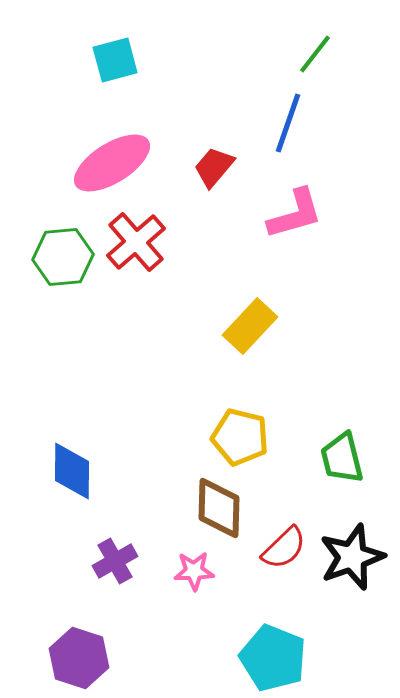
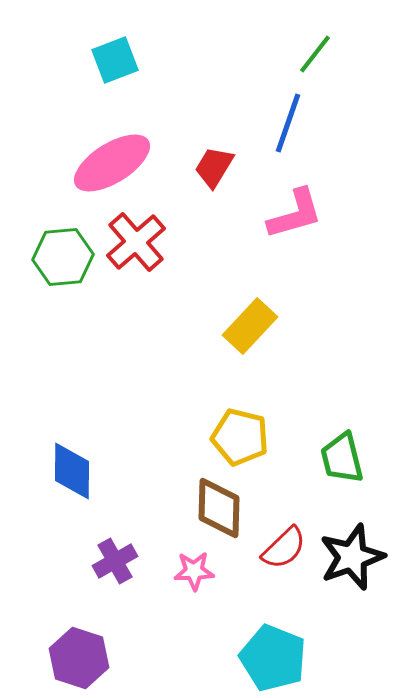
cyan square: rotated 6 degrees counterclockwise
red trapezoid: rotated 9 degrees counterclockwise
